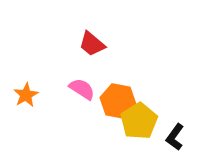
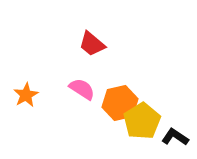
orange hexagon: moved 2 px right, 2 px down; rotated 24 degrees counterclockwise
yellow pentagon: moved 3 px right
black L-shape: rotated 88 degrees clockwise
